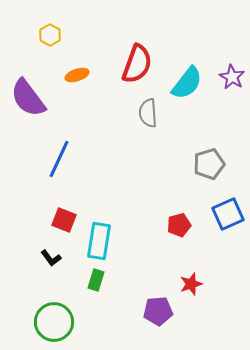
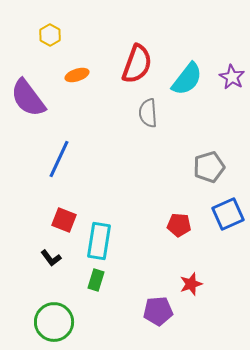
cyan semicircle: moved 4 px up
gray pentagon: moved 3 px down
red pentagon: rotated 20 degrees clockwise
